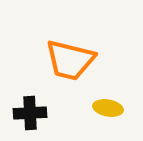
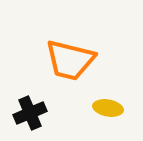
black cross: rotated 20 degrees counterclockwise
